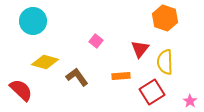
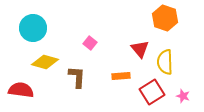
cyan circle: moved 7 px down
pink square: moved 6 px left, 2 px down
red triangle: rotated 18 degrees counterclockwise
brown L-shape: rotated 40 degrees clockwise
red semicircle: rotated 35 degrees counterclockwise
pink star: moved 7 px left, 5 px up; rotated 16 degrees counterclockwise
